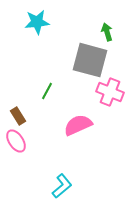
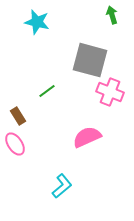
cyan star: rotated 20 degrees clockwise
green arrow: moved 5 px right, 17 px up
green line: rotated 24 degrees clockwise
pink semicircle: moved 9 px right, 12 px down
pink ellipse: moved 1 px left, 3 px down
